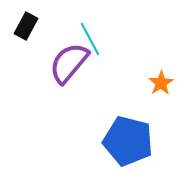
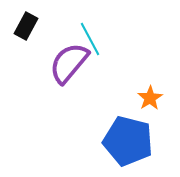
orange star: moved 11 px left, 15 px down
